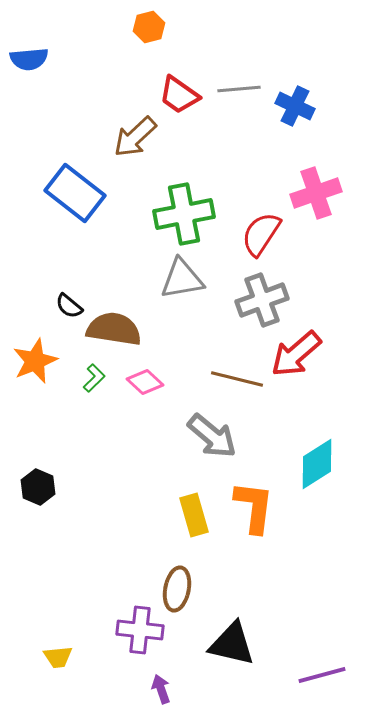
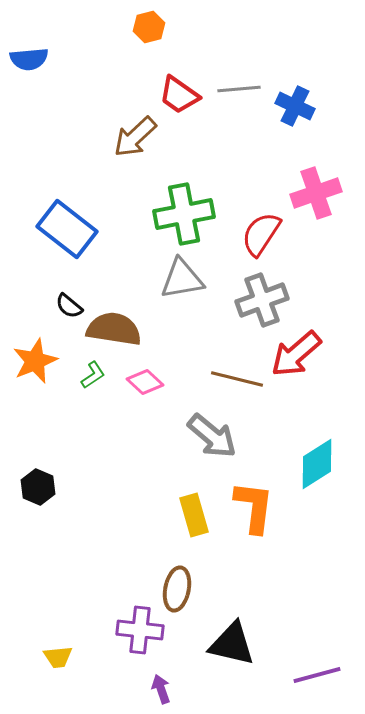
blue rectangle: moved 8 px left, 36 px down
green L-shape: moved 1 px left, 3 px up; rotated 12 degrees clockwise
purple line: moved 5 px left
